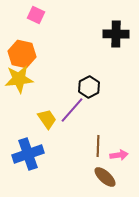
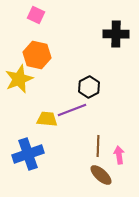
orange hexagon: moved 15 px right, 1 px down
yellow star: rotated 16 degrees counterclockwise
purple line: rotated 28 degrees clockwise
yellow trapezoid: rotated 50 degrees counterclockwise
pink arrow: rotated 90 degrees counterclockwise
brown ellipse: moved 4 px left, 2 px up
